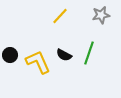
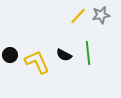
yellow line: moved 18 px right
green line: moved 1 px left; rotated 25 degrees counterclockwise
yellow L-shape: moved 1 px left
